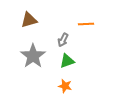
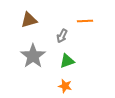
orange line: moved 1 px left, 3 px up
gray arrow: moved 1 px left, 4 px up
